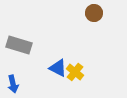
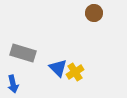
gray rectangle: moved 4 px right, 8 px down
blue triangle: rotated 18 degrees clockwise
yellow cross: rotated 18 degrees clockwise
